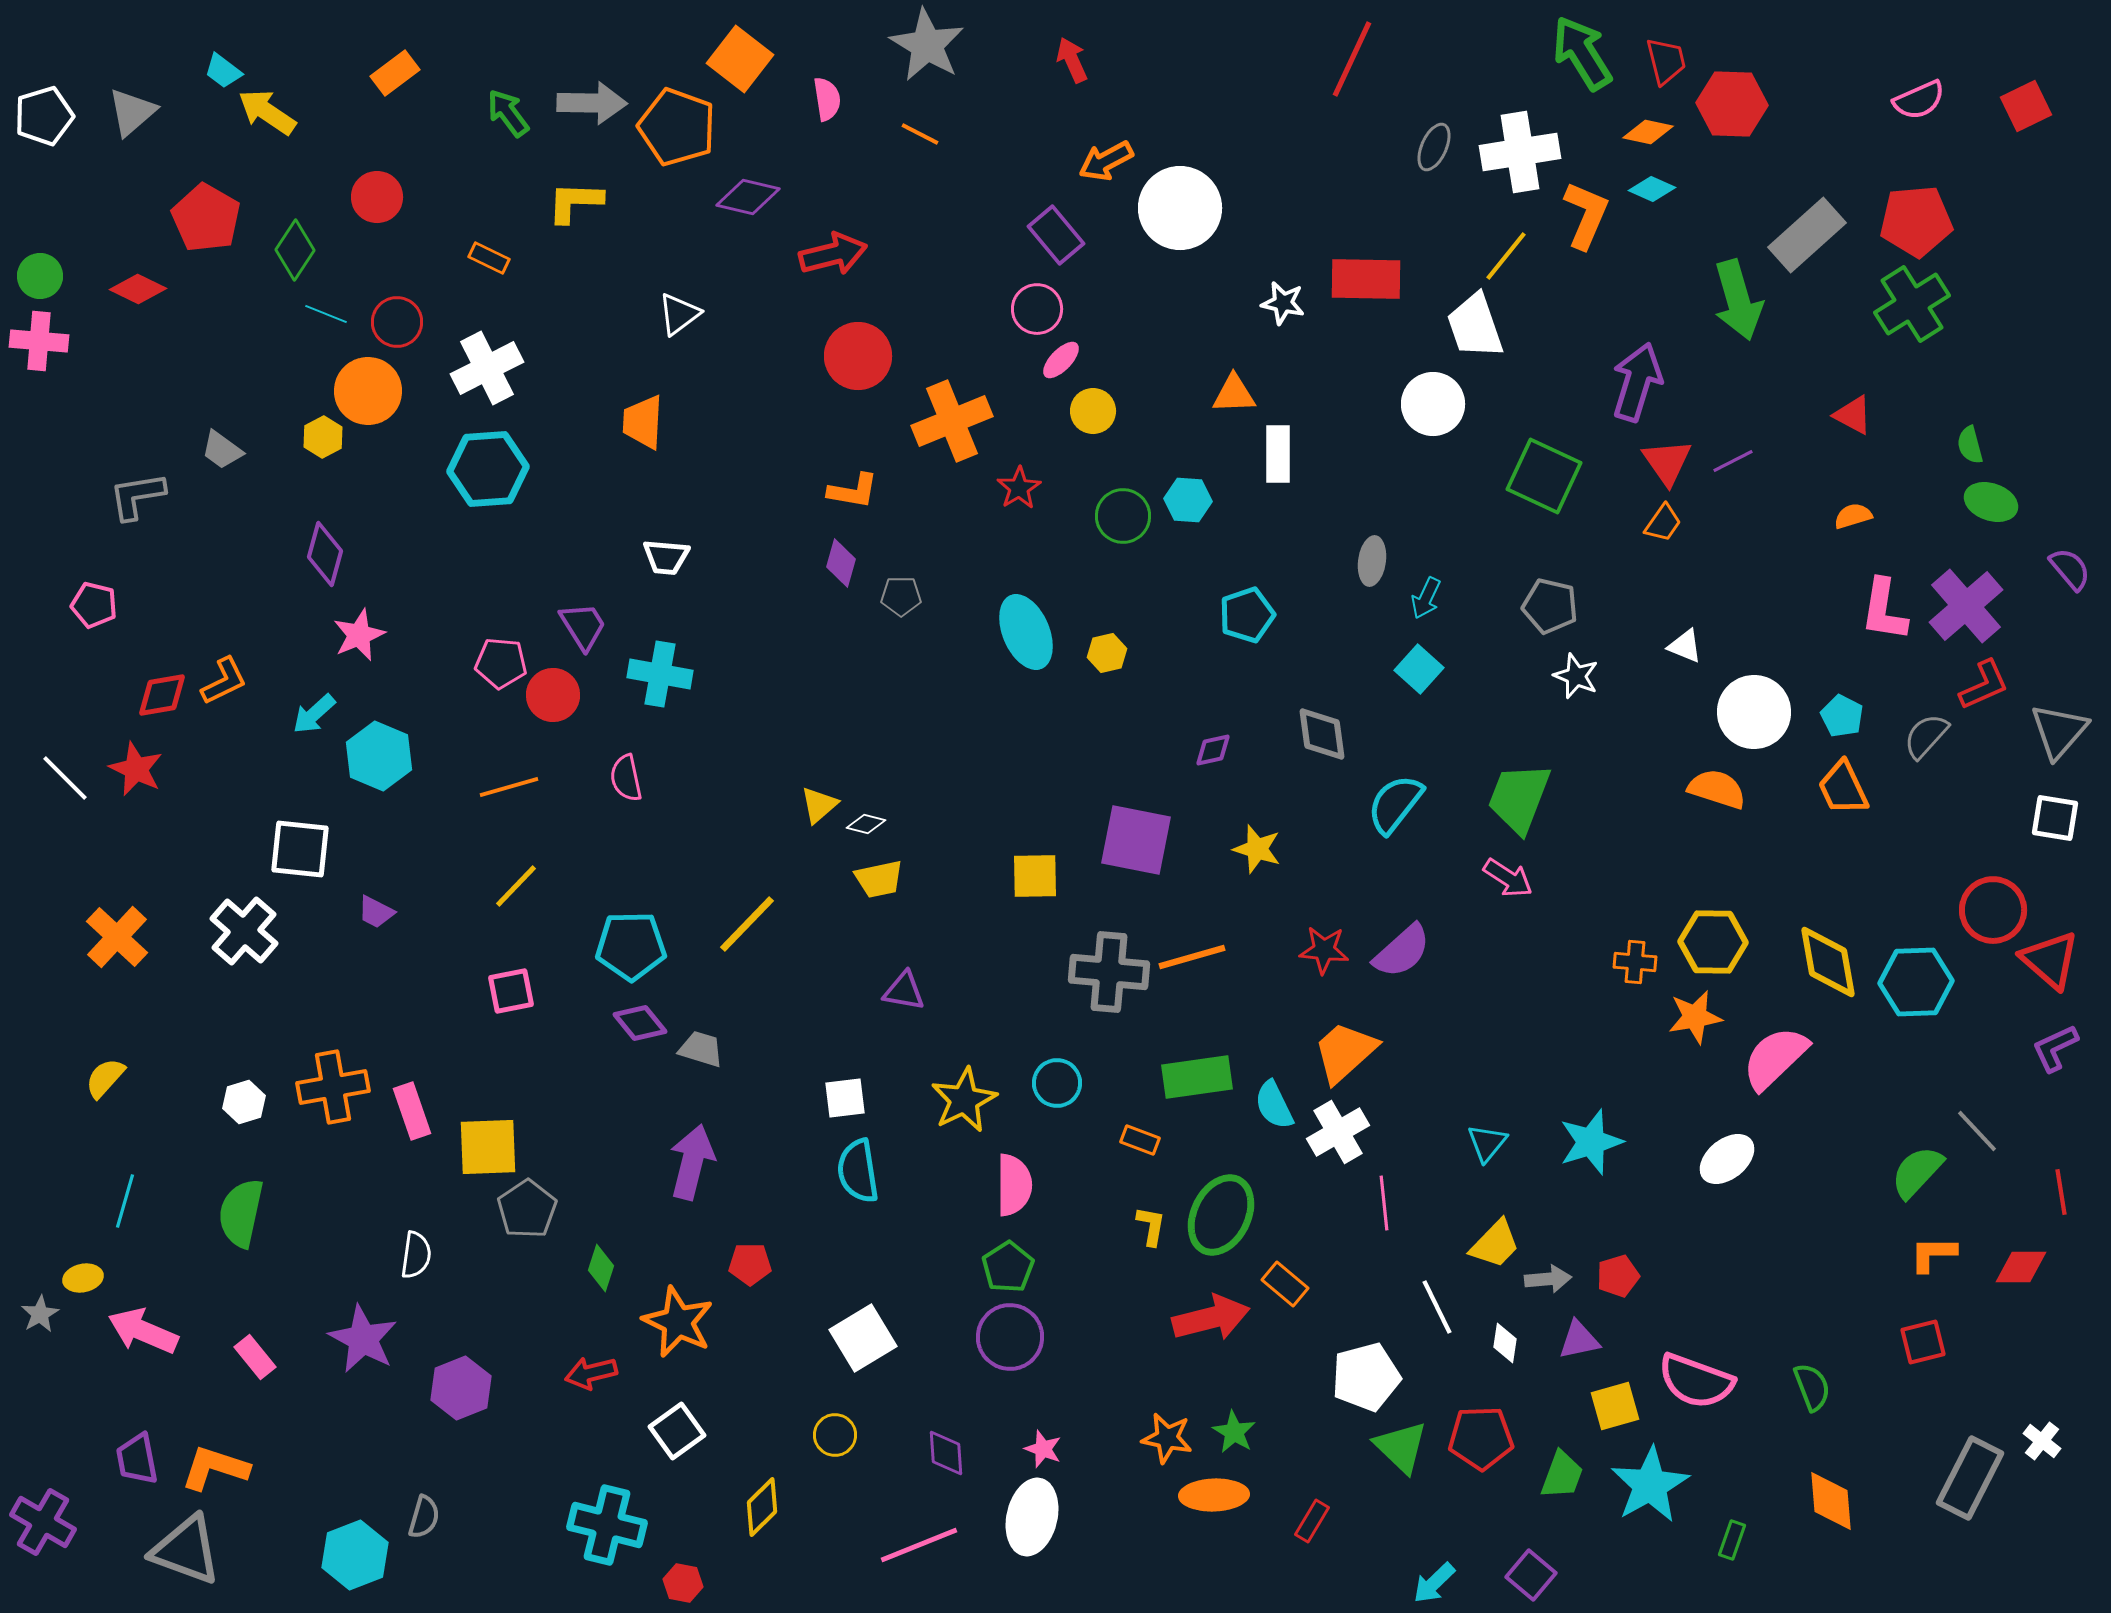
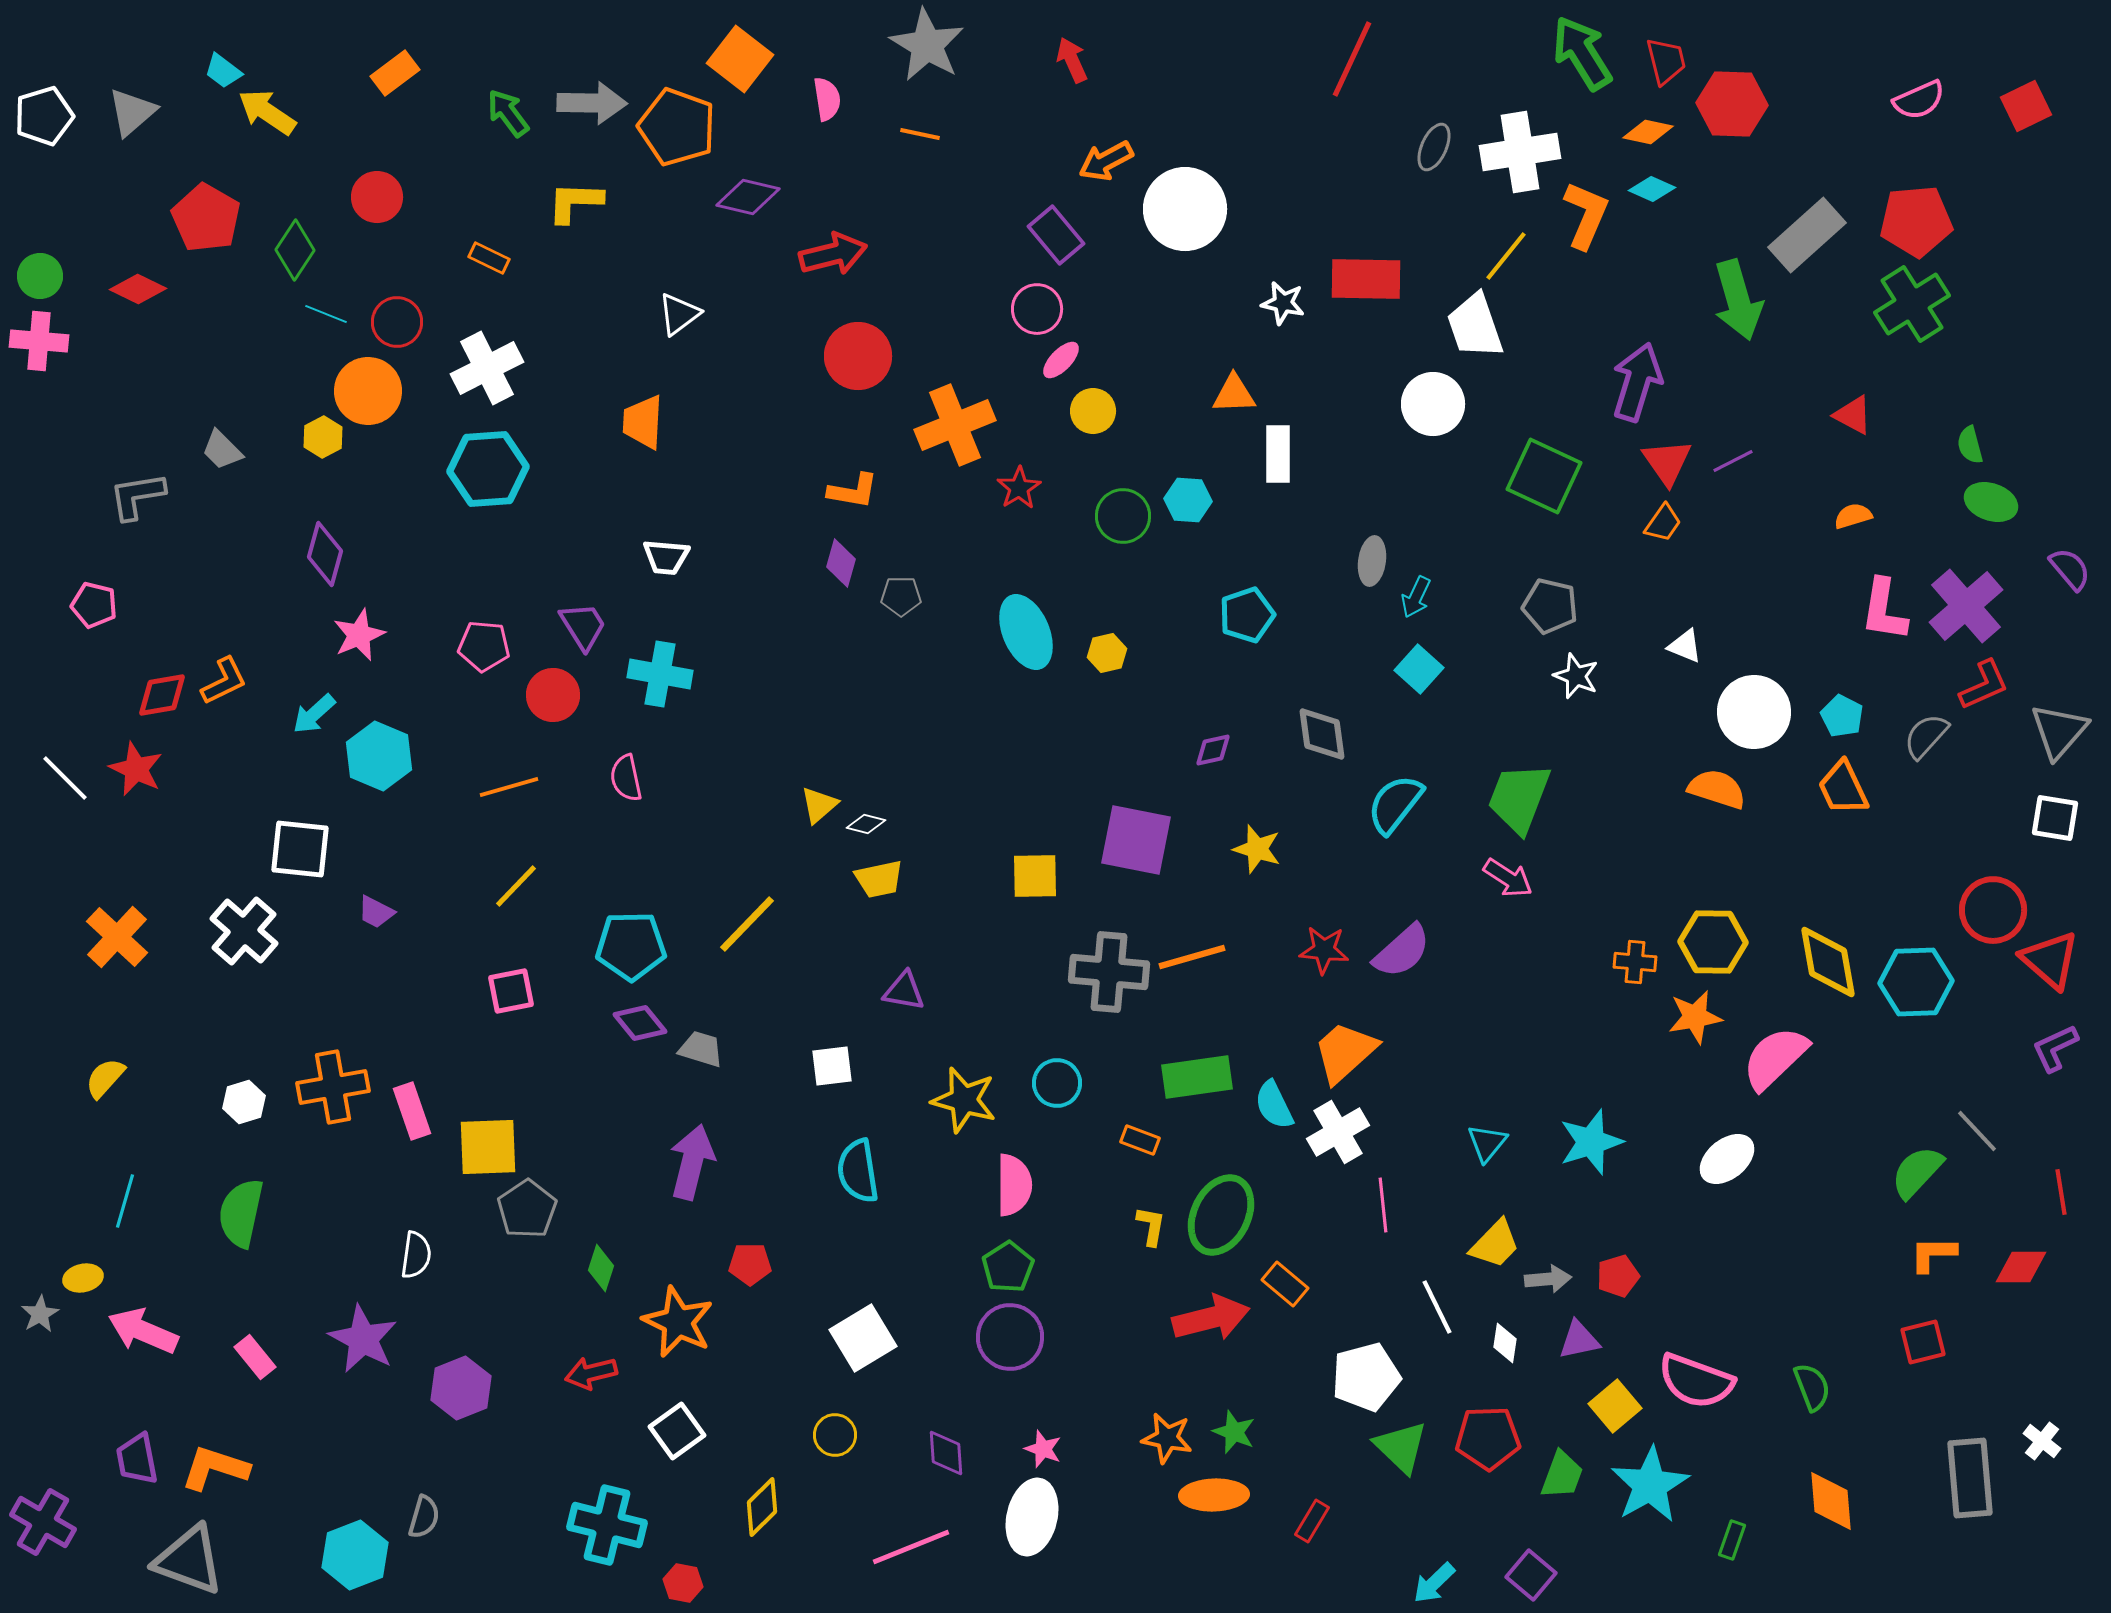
orange line at (920, 134): rotated 15 degrees counterclockwise
white circle at (1180, 208): moved 5 px right, 1 px down
orange cross at (952, 421): moved 3 px right, 4 px down
gray trapezoid at (222, 450): rotated 9 degrees clockwise
cyan arrow at (1426, 598): moved 10 px left, 1 px up
pink pentagon at (501, 663): moved 17 px left, 17 px up
white square at (845, 1098): moved 13 px left, 32 px up
yellow star at (964, 1100): rotated 30 degrees counterclockwise
pink line at (1384, 1203): moved 1 px left, 2 px down
yellow square at (1615, 1406): rotated 24 degrees counterclockwise
green star at (1234, 1432): rotated 9 degrees counterclockwise
red pentagon at (1481, 1438): moved 7 px right
gray rectangle at (1970, 1478): rotated 32 degrees counterclockwise
pink line at (919, 1545): moved 8 px left, 2 px down
gray triangle at (186, 1550): moved 3 px right, 10 px down
